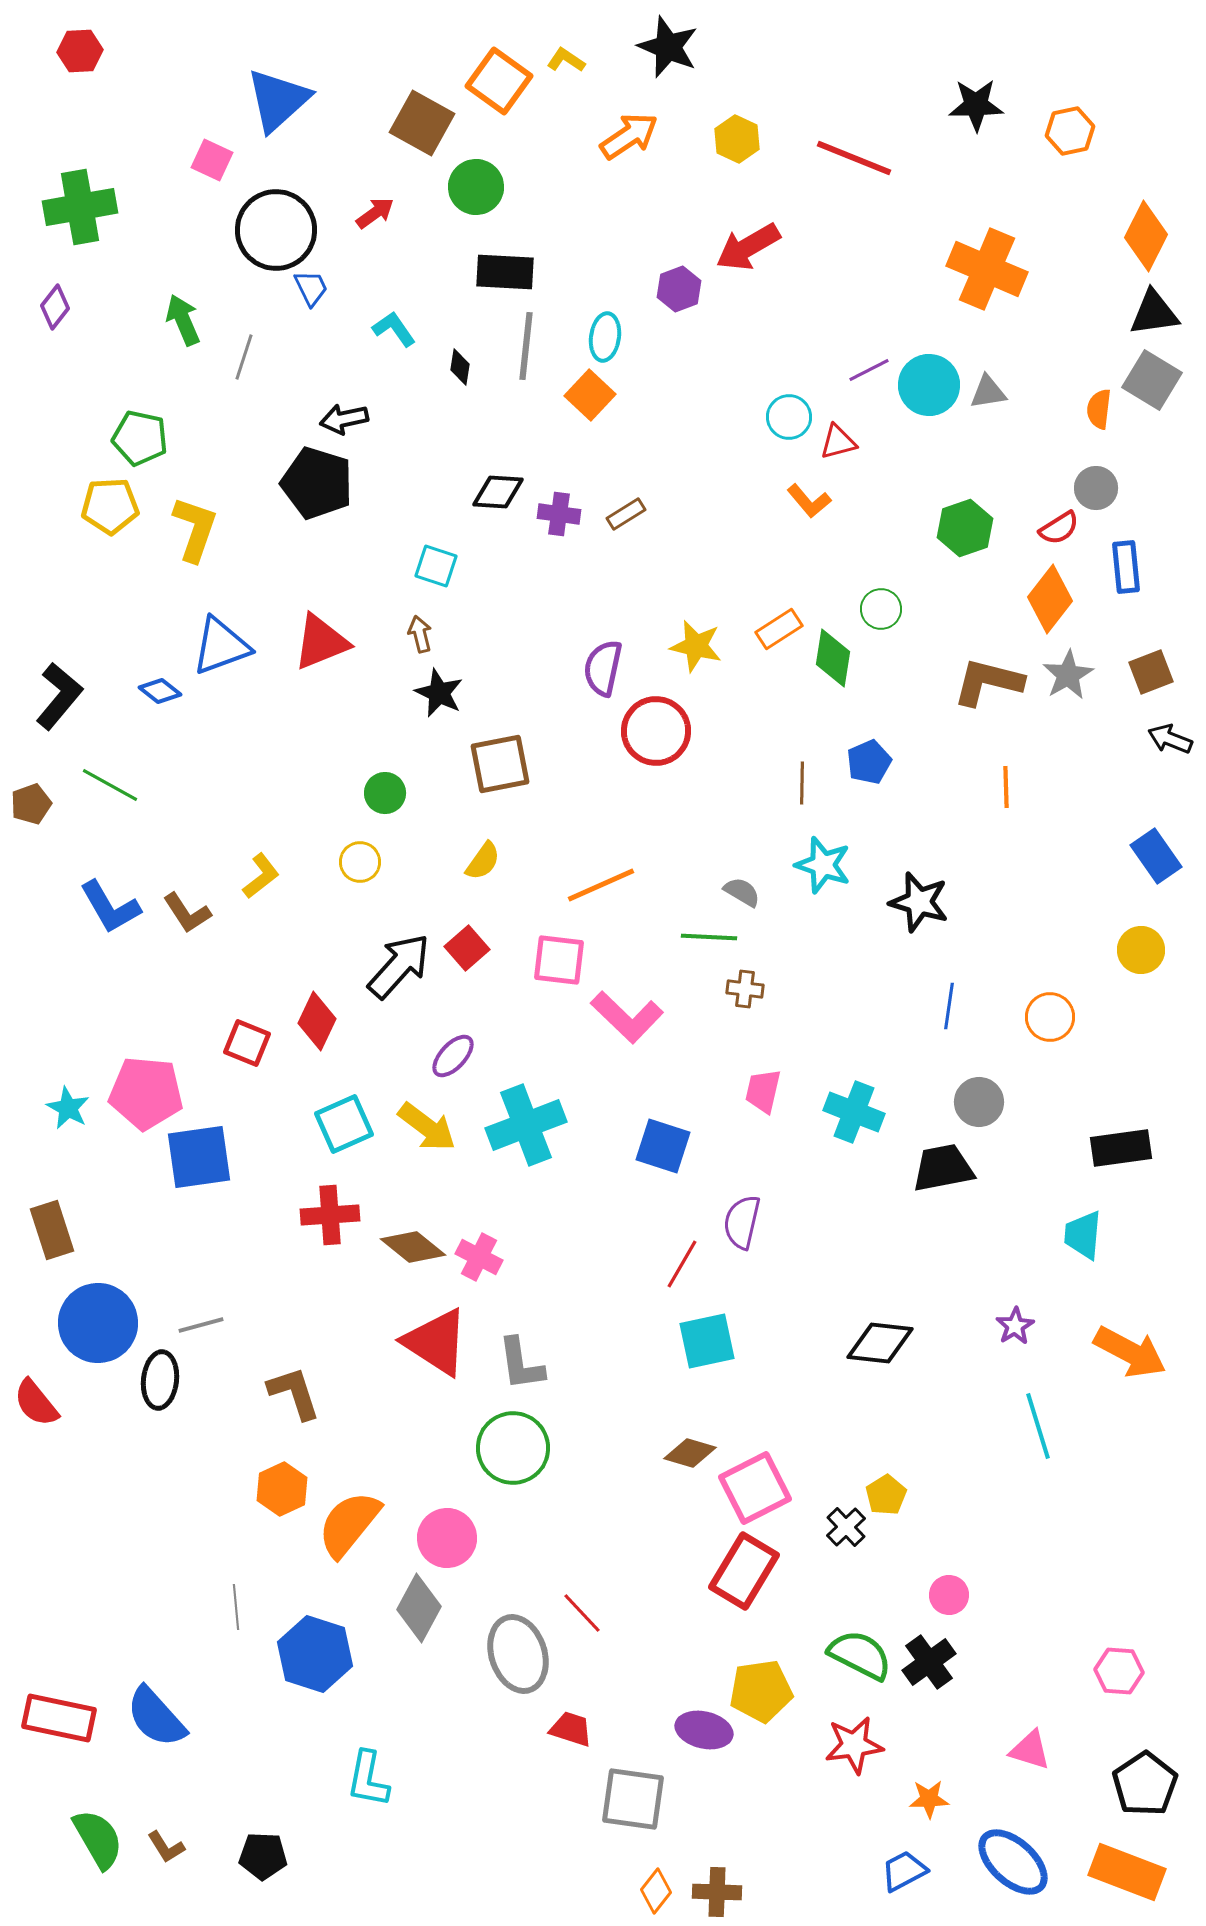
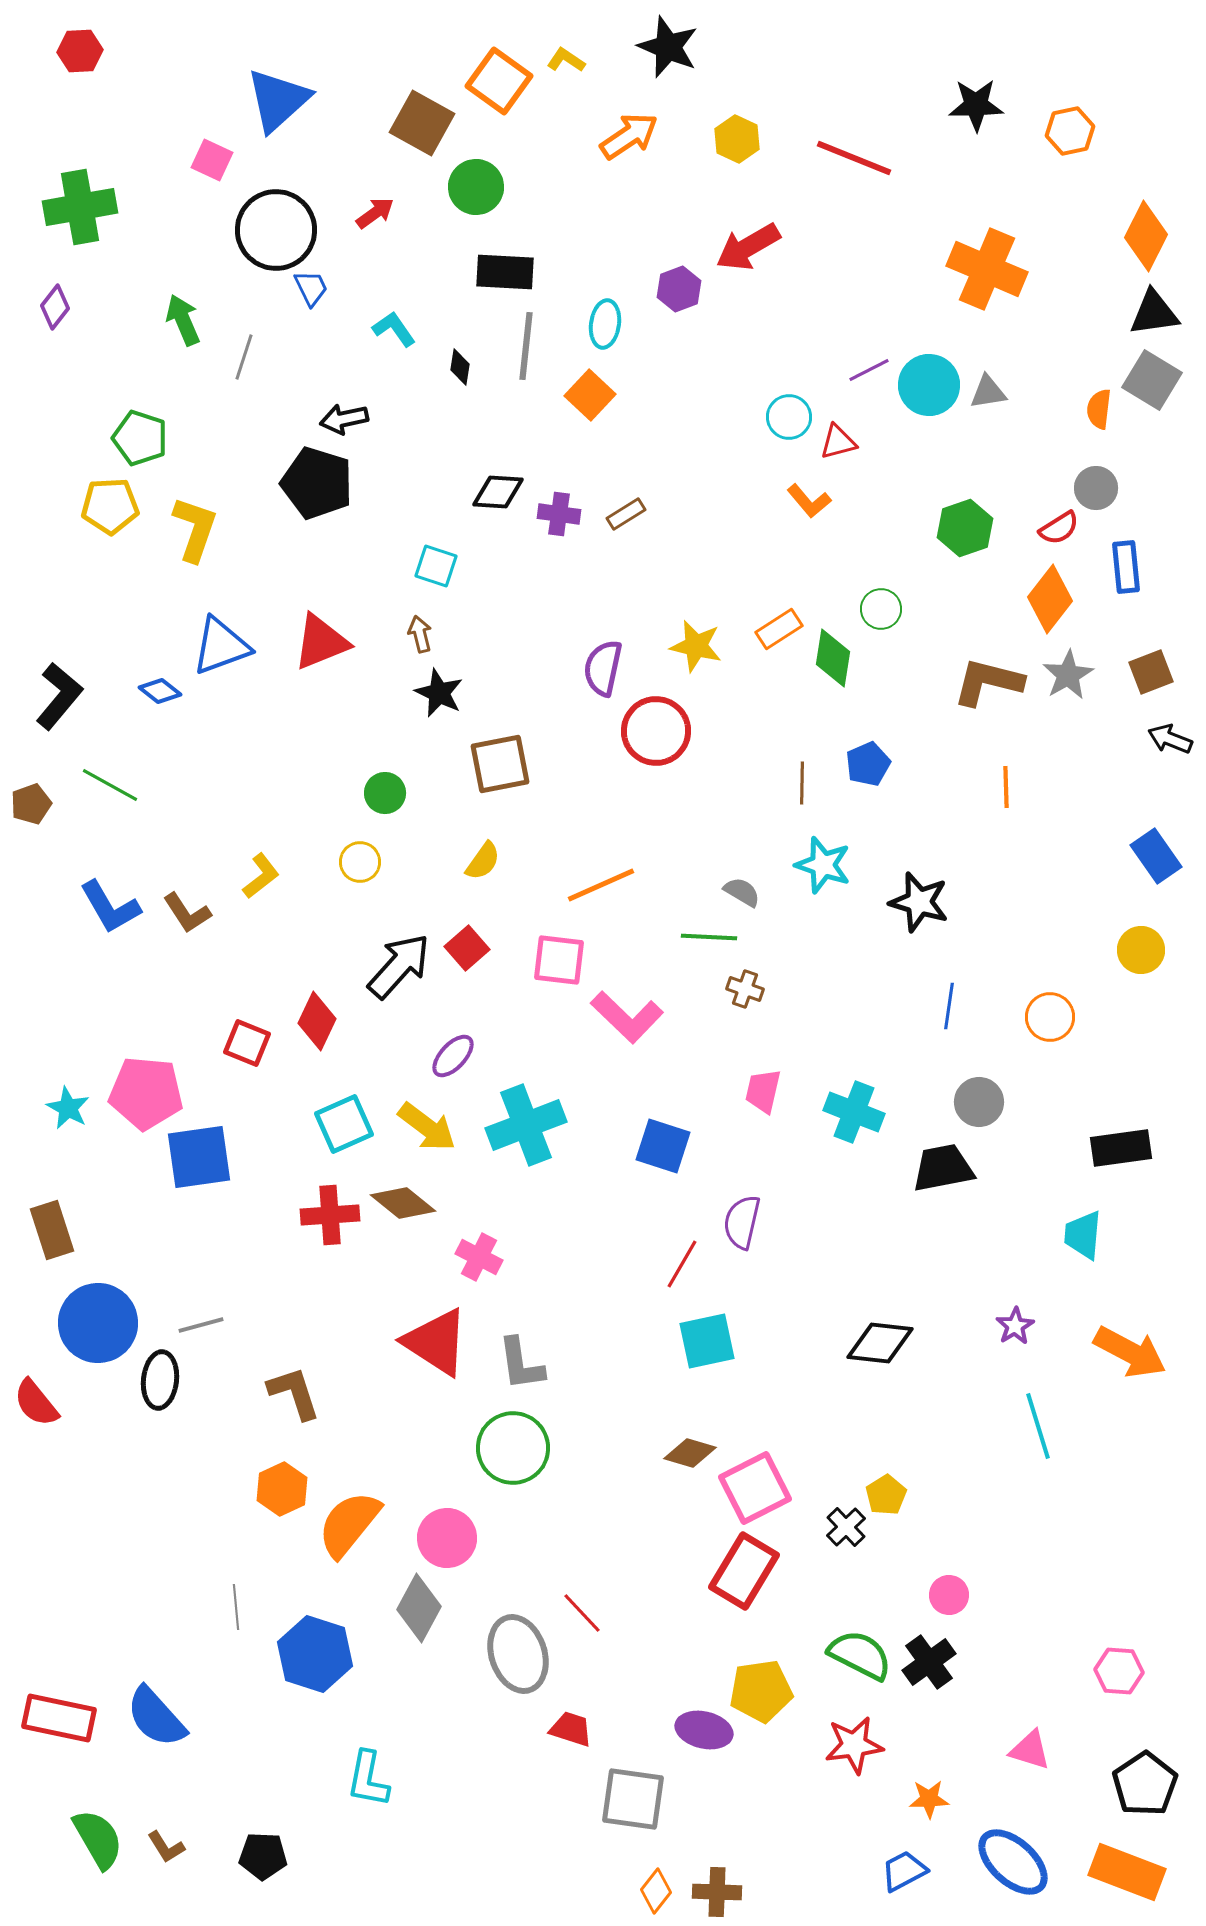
cyan ellipse at (605, 337): moved 13 px up
green pentagon at (140, 438): rotated 6 degrees clockwise
blue pentagon at (869, 762): moved 1 px left, 2 px down
brown cross at (745, 989): rotated 12 degrees clockwise
brown diamond at (413, 1247): moved 10 px left, 44 px up
